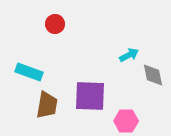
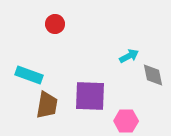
cyan arrow: moved 1 px down
cyan rectangle: moved 3 px down
